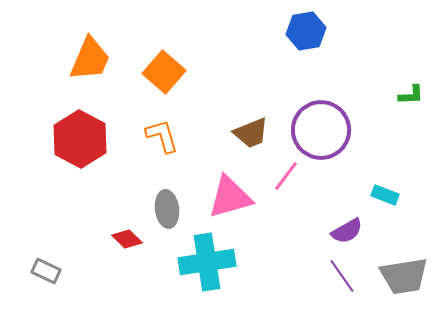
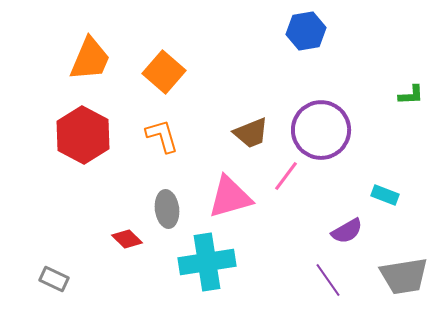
red hexagon: moved 3 px right, 4 px up
gray rectangle: moved 8 px right, 8 px down
purple line: moved 14 px left, 4 px down
